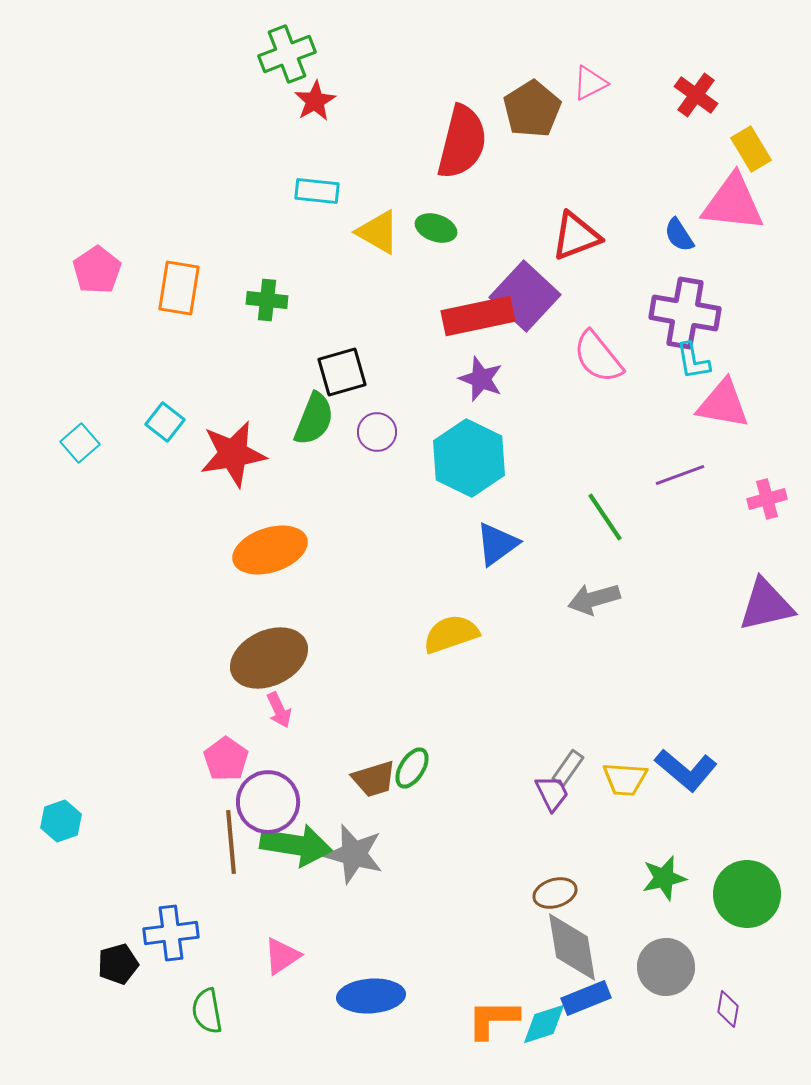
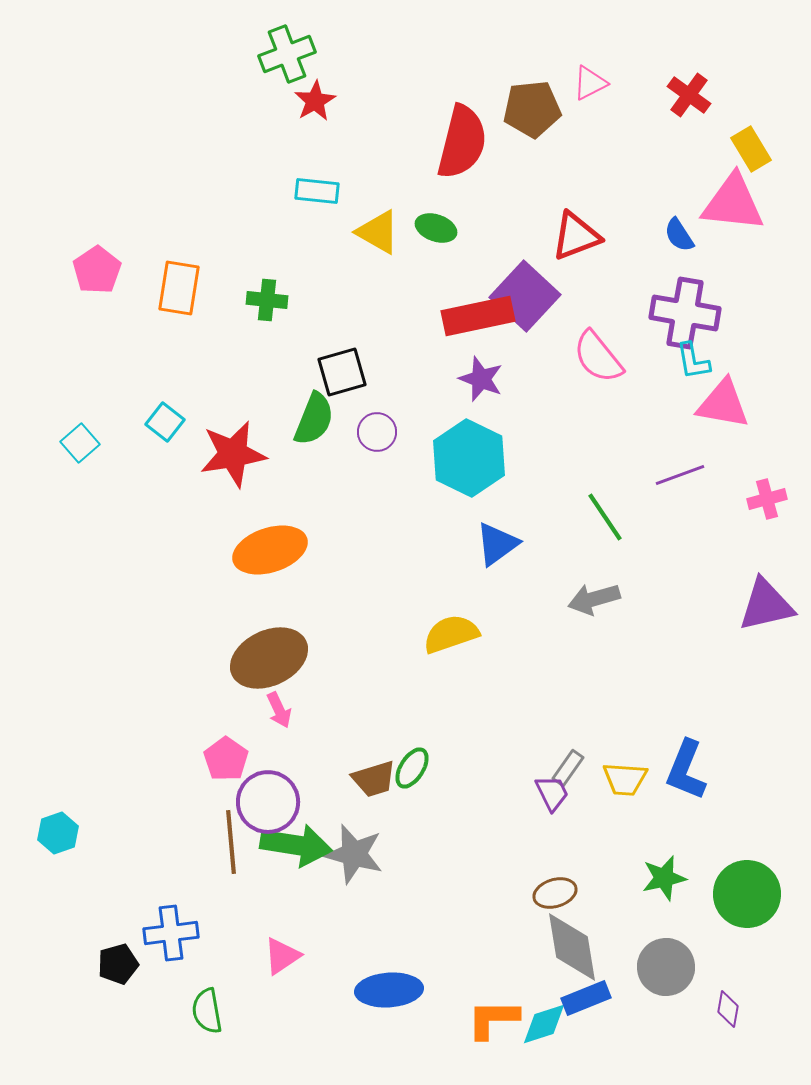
red cross at (696, 95): moved 7 px left
brown pentagon at (532, 109): rotated 26 degrees clockwise
blue L-shape at (686, 770): rotated 72 degrees clockwise
cyan hexagon at (61, 821): moved 3 px left, 12 px down
blue ellipse at (371, 996): moved 18 px right, 6 px up
